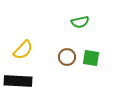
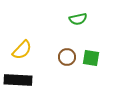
green semicircle: moved 2 px left, 3 px up
yellow semicircle: moved 1 px left
black rectangle: moved 1 px up
